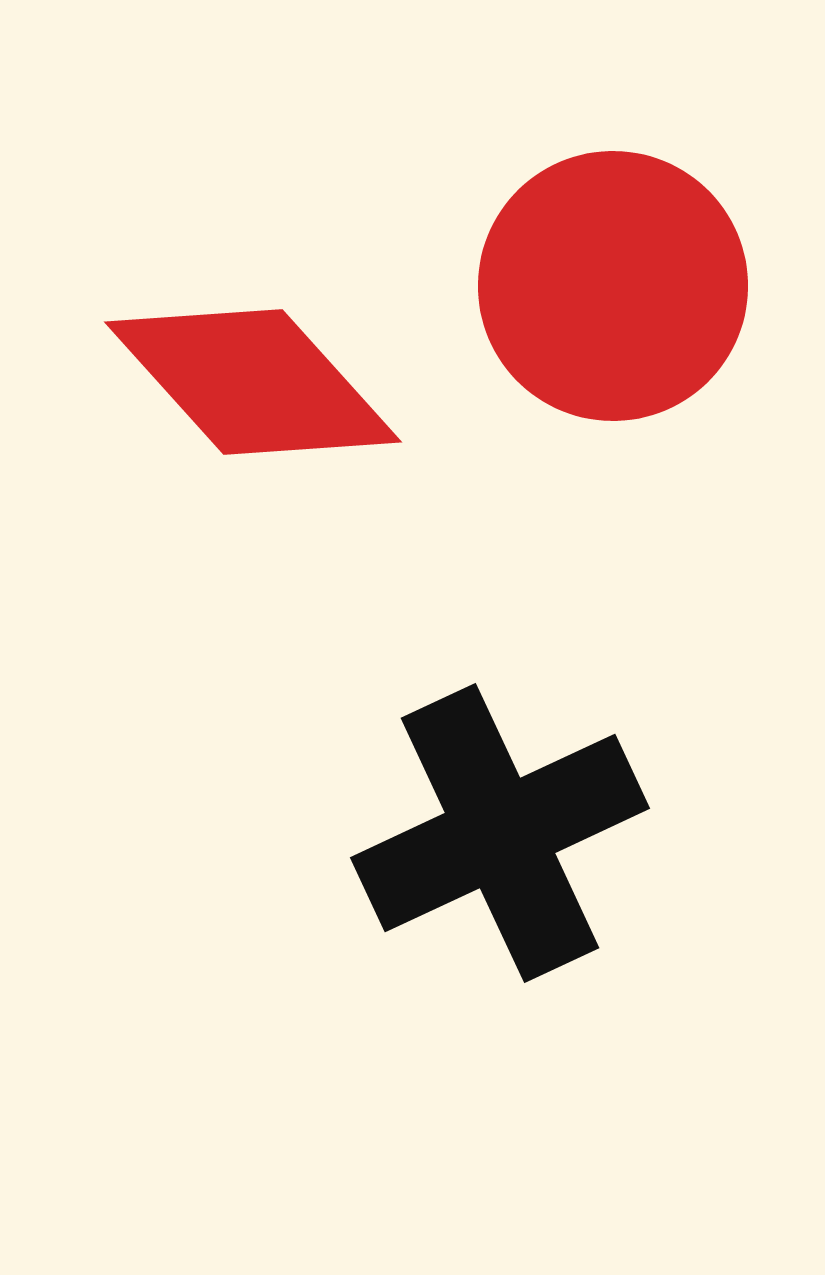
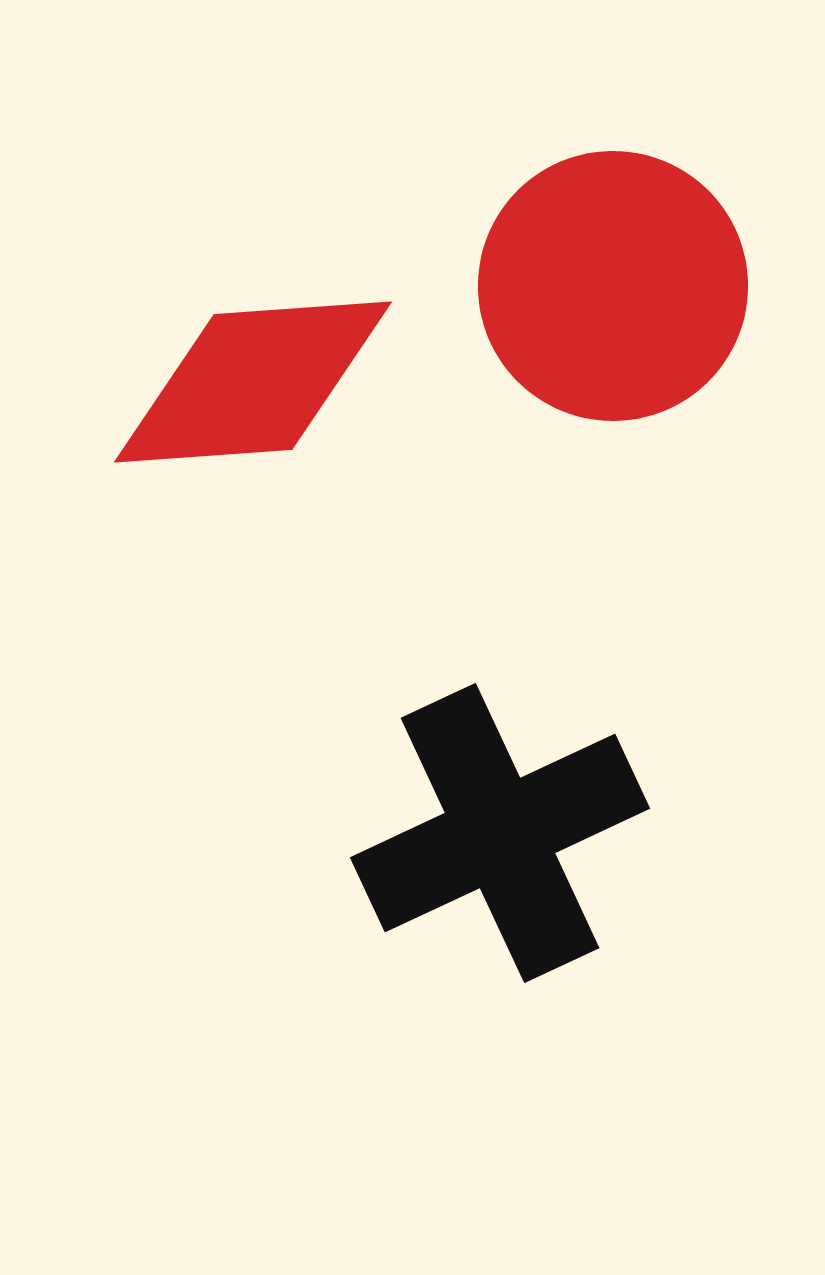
red diamond: rotated 52 degrees counterclockwise
